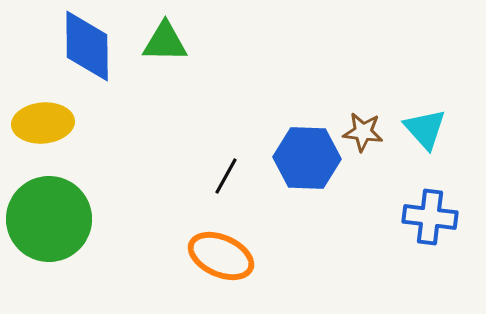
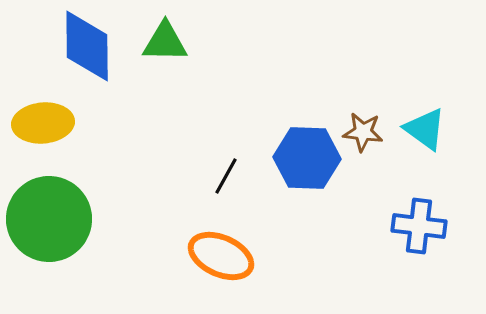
cyan triangle: rotated 12 degrees counterclockwise
blue cross: moved 11 px left, 9 px down
